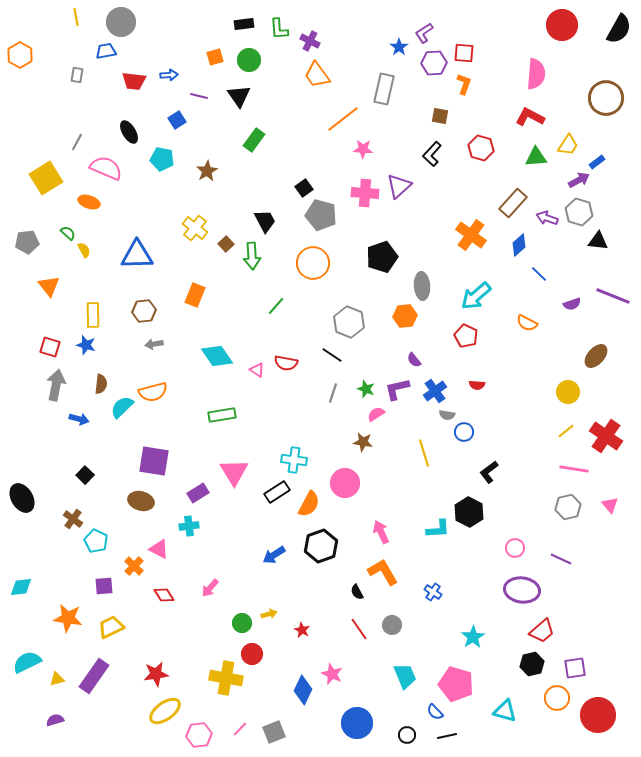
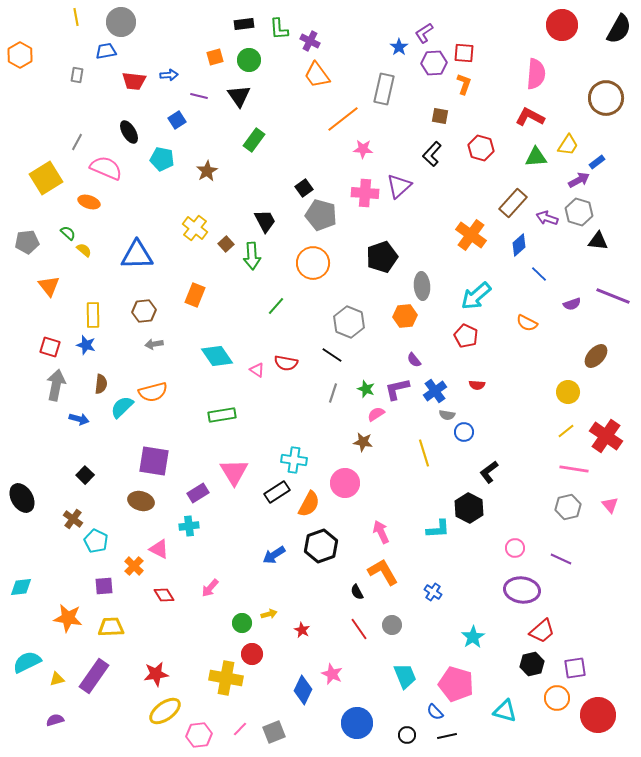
yellow semicircle at (84, 250): rotated 21 degrees counterclockwise
black hexagon at (469, 512): moved 4 px up
yellow trapezoid at (111, 627): rotated 24 degrees clockwise
